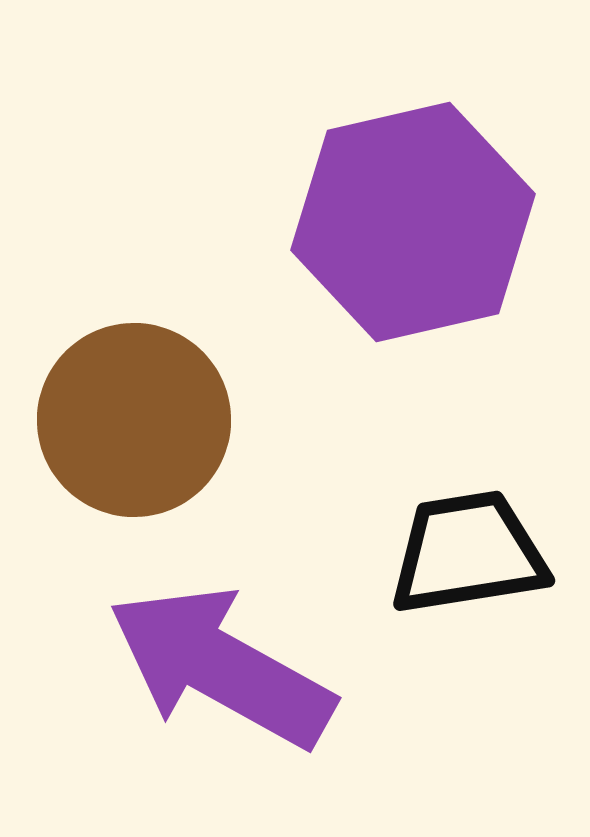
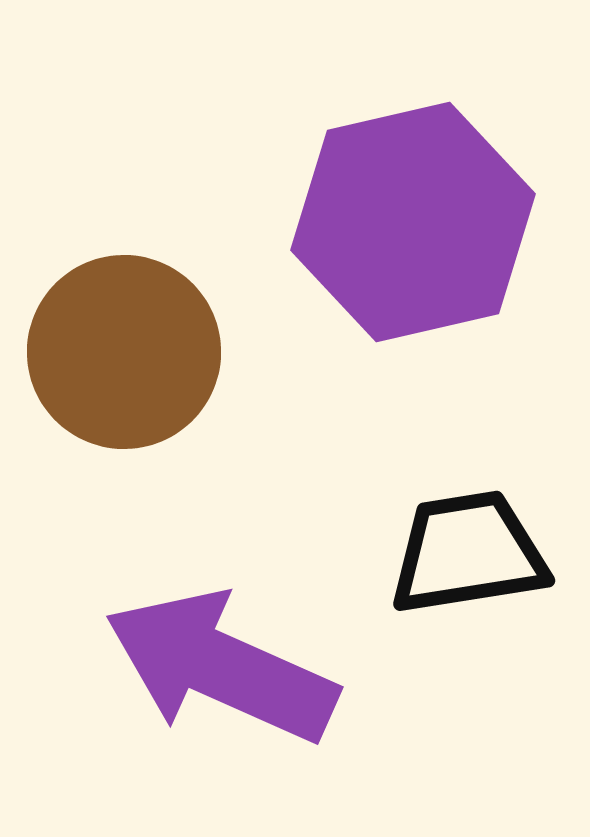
brown circle: moved 10 px left, 68 px up
purple arrow: rotated 5 degrees counterclockwise
